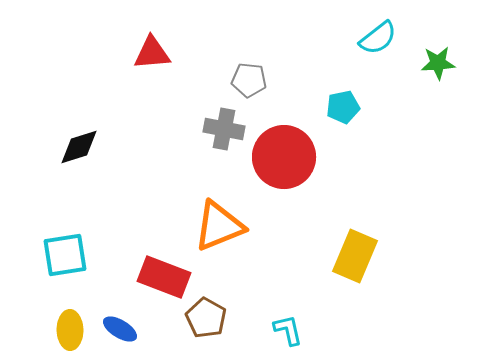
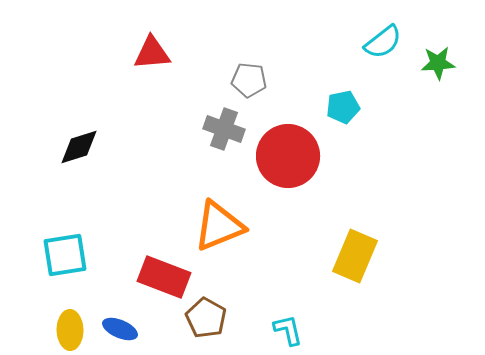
cyan semicircle: moved 5 px right, 4 px down
gray cross: rotated 9 degrees clockwise
red circle: moved 4 px right, 1 px up
blue ellipse: rotated 8 degrees counterclockwise
